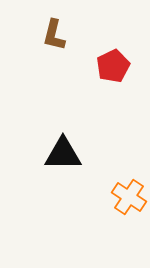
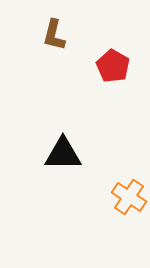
red pentagon: rotated 16 degrees counterclockwise
